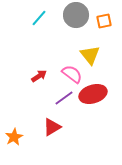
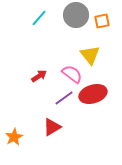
orange square: moved 2 px left
